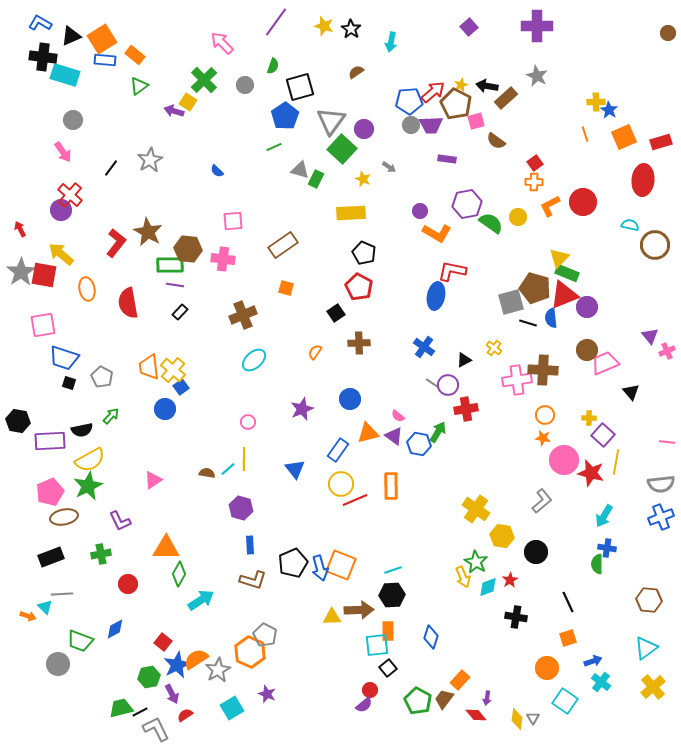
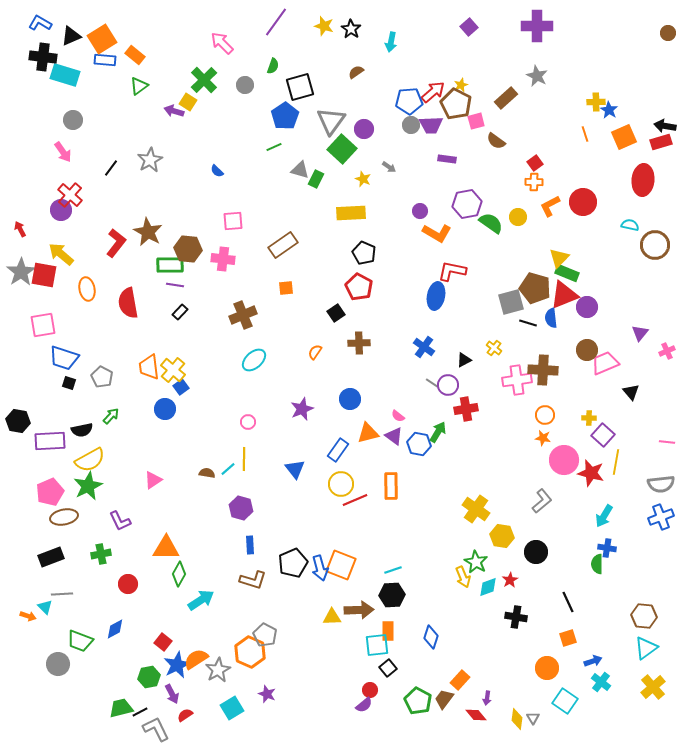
black arrow at (487, 86): moved 178 px right, 40 px down
orange square at (286, 288): rotated 21 degrees counterclockwise
purple triangle at (650, 336): moved 10 px left, 3 px up; rotated 18 degrees clockwise
brown hexagon at (649, 600): moved 5 px left, 16 px down
